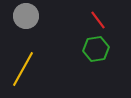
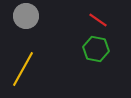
red line: rotated 18 degrees counterclockwise
green hexagon: rotated 20 degrees clockwise
